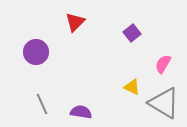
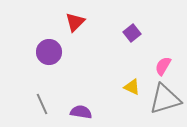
purple circle: moved 13 px right
pink semicircle: moved 2 px down
gray triangle: moved 1 px right, 4 px up; rotated 48 degrees counterclockwise
